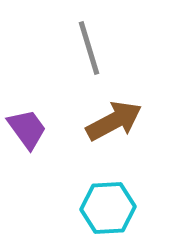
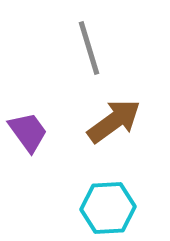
brown arrow: rotated 8 degrees counterclockwise
purple trapezoid: moved 1 px right, 3 px down
